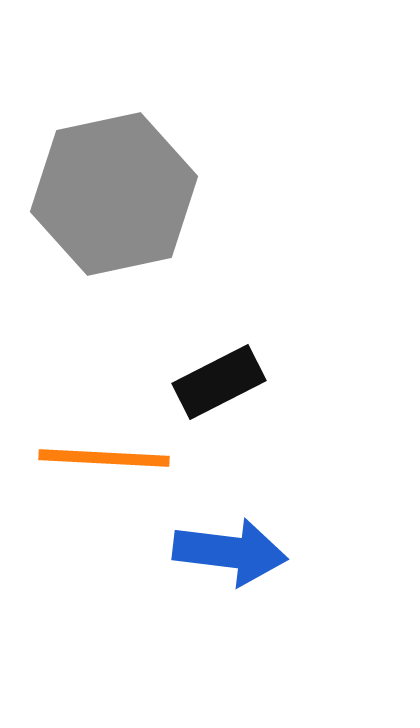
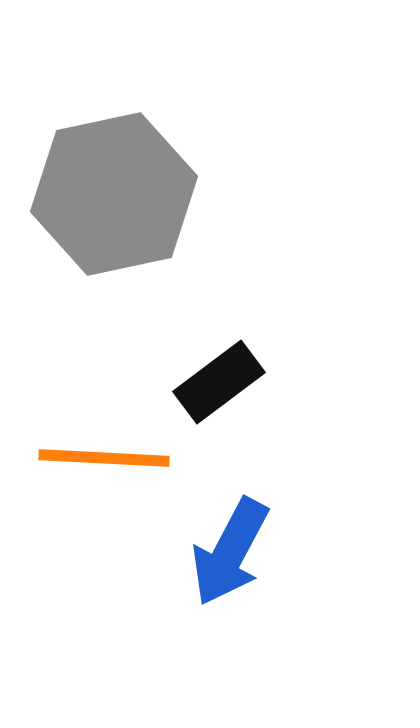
black rectangle: rotated 10 degrees counterclockwise
blue arrow: rotated 111 degrees clockwise
